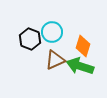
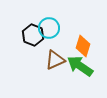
cyan circle: moved 3 px left, 4 px up
black hexagon: moved 3 px right, 4 px up
green arrow: rotated 16 degrees clockwise
